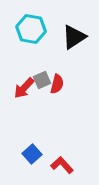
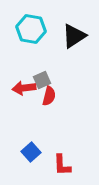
black triangle: moved 1 px up
red semicircle: moved 8 px left, 12 px down
red arrow: rotated 40 degrees clockwise
blue square: moved 1 px left, 2 px up
red L-shape: rotated 140 degrees counterclockwise
